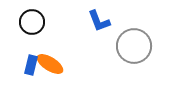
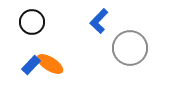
blue L-shape: rotated 65 degrees clockwise
gray circle: moved 4 px left, 2 px down
blue rectangle: rotated 30 degrees clockwise
